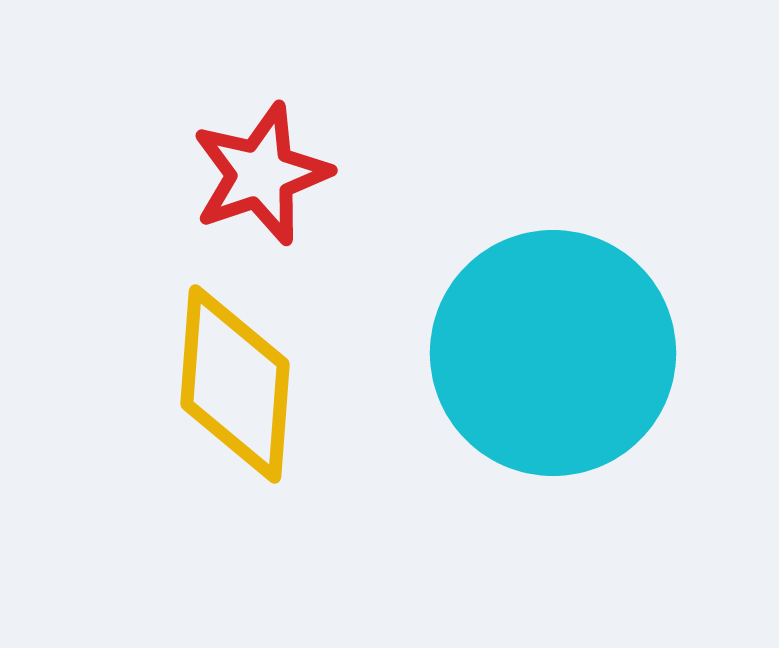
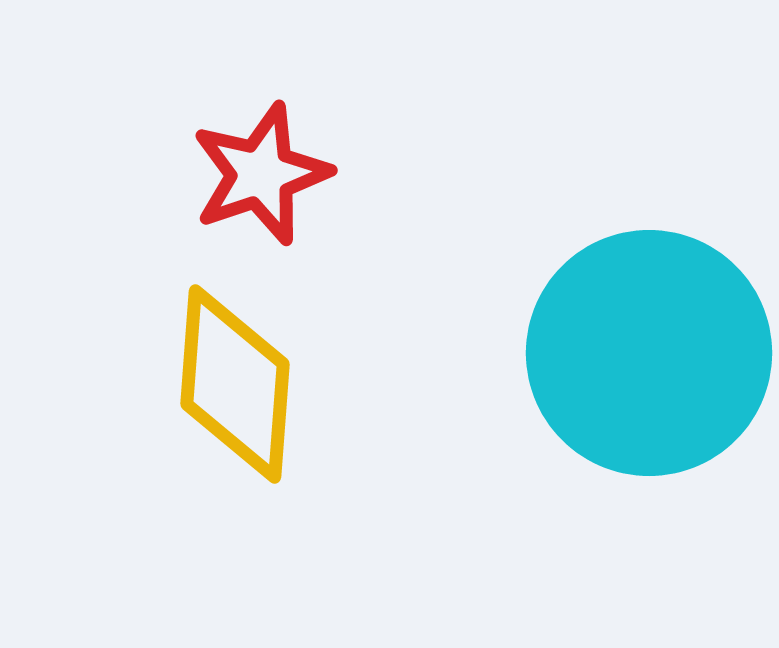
cyan circle: moved 96 px right
